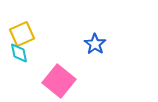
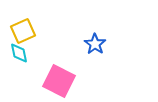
yellow square: moved 1 px right, 3 px up
pink square: rotated 12 degrees counterclockwise
